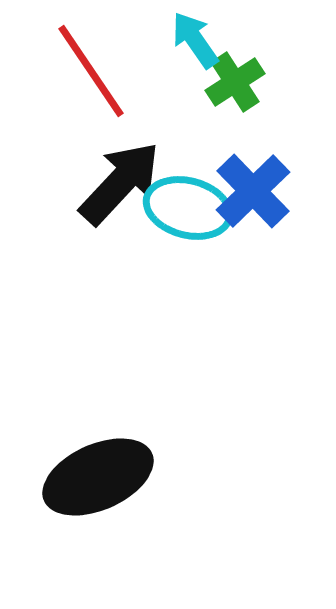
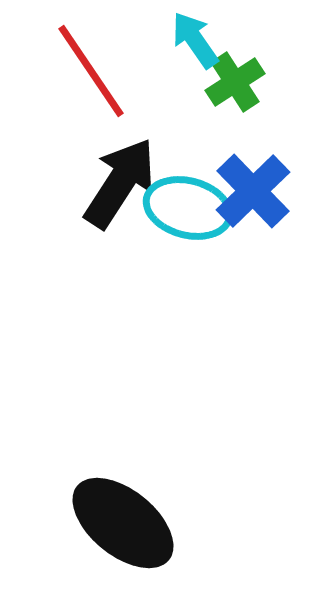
black arrow: rotated 10 degrees counterclockwise
black ellipse: moved 25 px right, 46 px down; rotated 63 degrees clockwise
